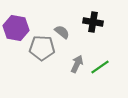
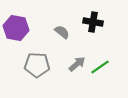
gray pentagon: moved 5 px left, 17 px down
gray arrow: rotated 24 degrees clockwise
